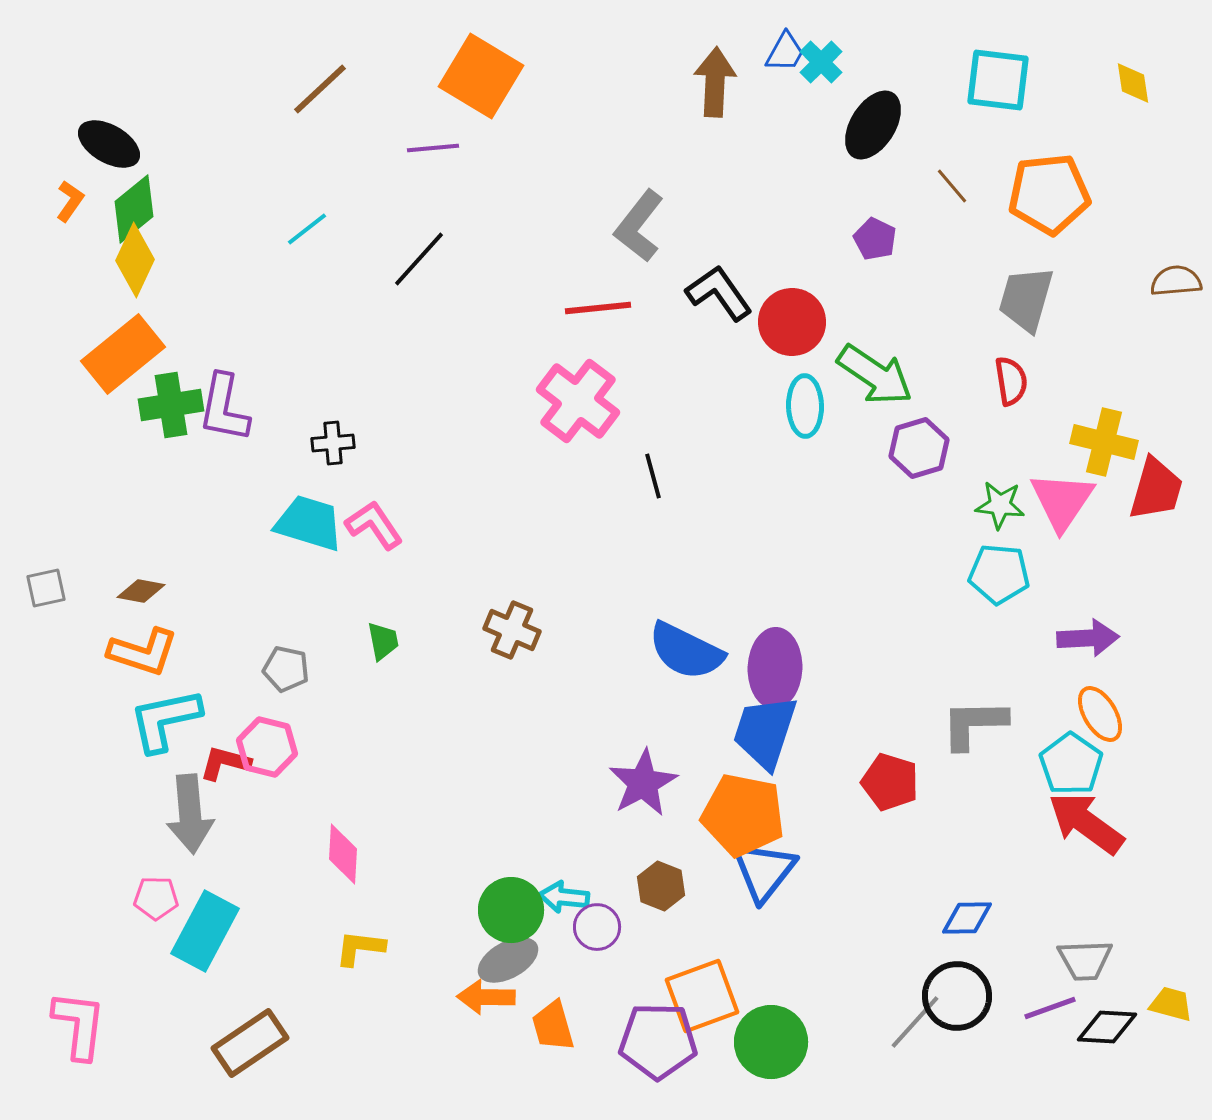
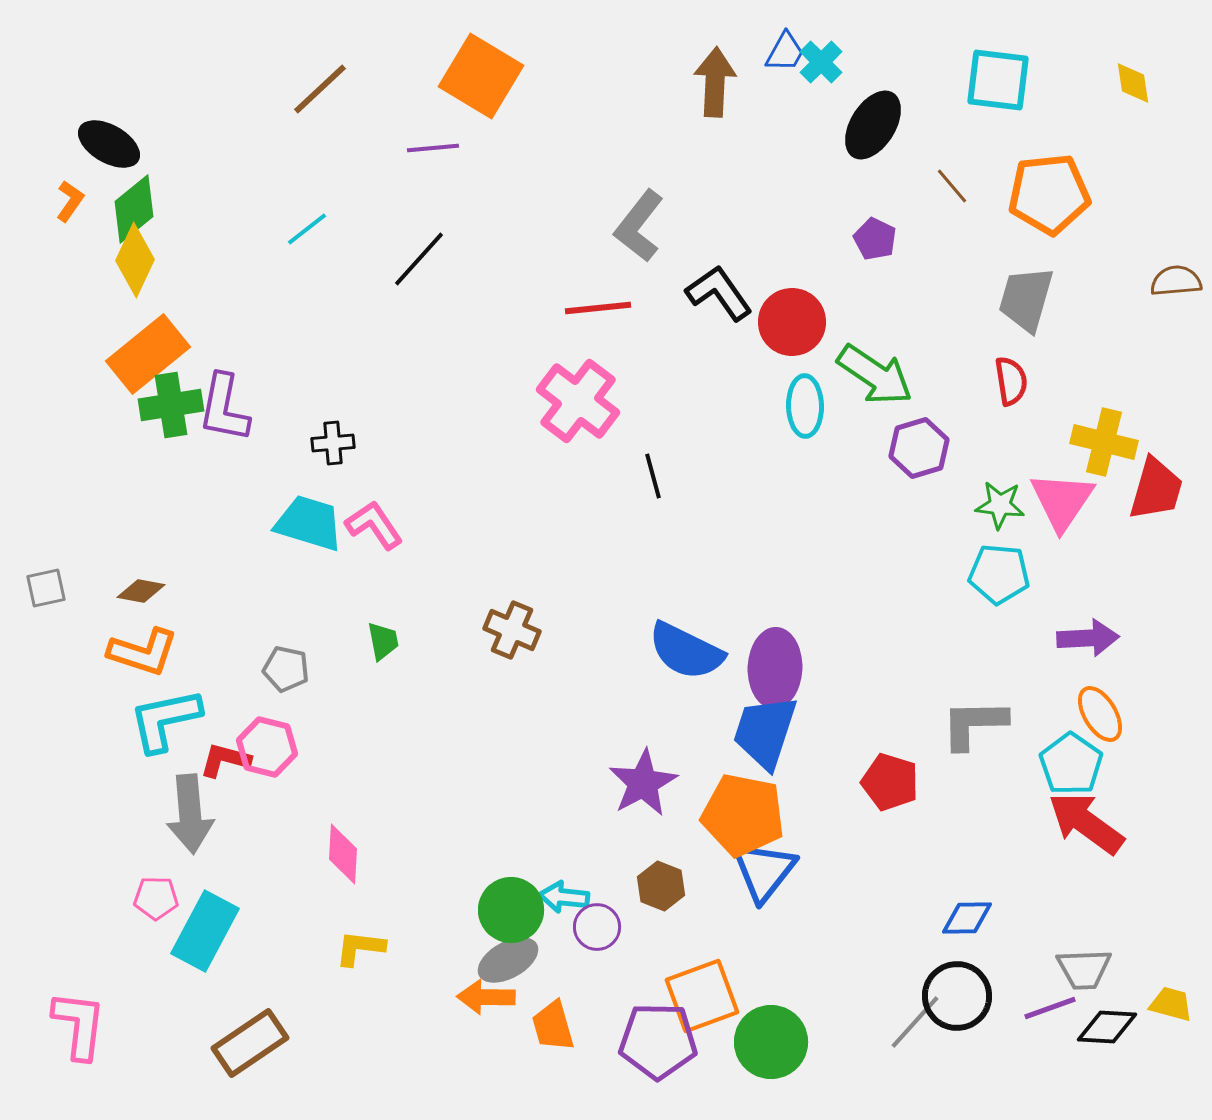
orange rectangle at (123, 354): moved 25 px right
red L-shape at (225, 763): moved 3 px up
gray trapezoid at (1085, 960): moved 1 px left, 9 px down
